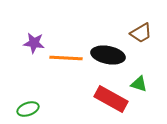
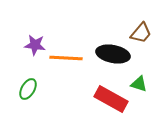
brown trapezoid: rotated 20 degrees counterclockwise
purple star: moved 1 px right, 2 px down
black ellipse: moved 5 px right, 1 px up
green ellipse: moved 20 px up; rotated 40 degrees counterclockwise
